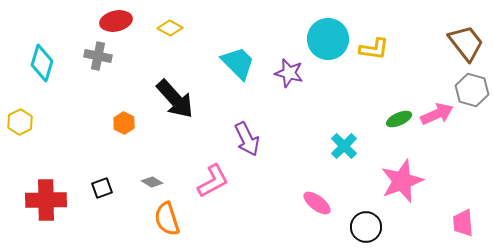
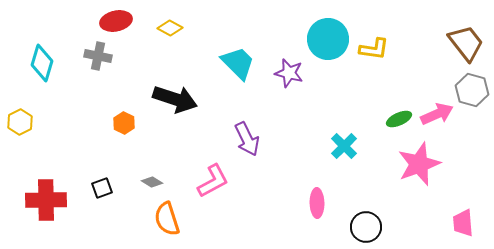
black arrow: rotated 30 degrees counterclockwise
pink star: moved 17 px right, 17 px up
pink ellipse: rotated 52 degrees clockwise
